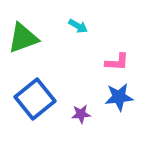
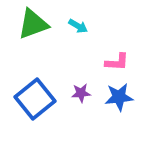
green triangle: moved 10 px right, 14 px up
purple star: moved 21 px up
